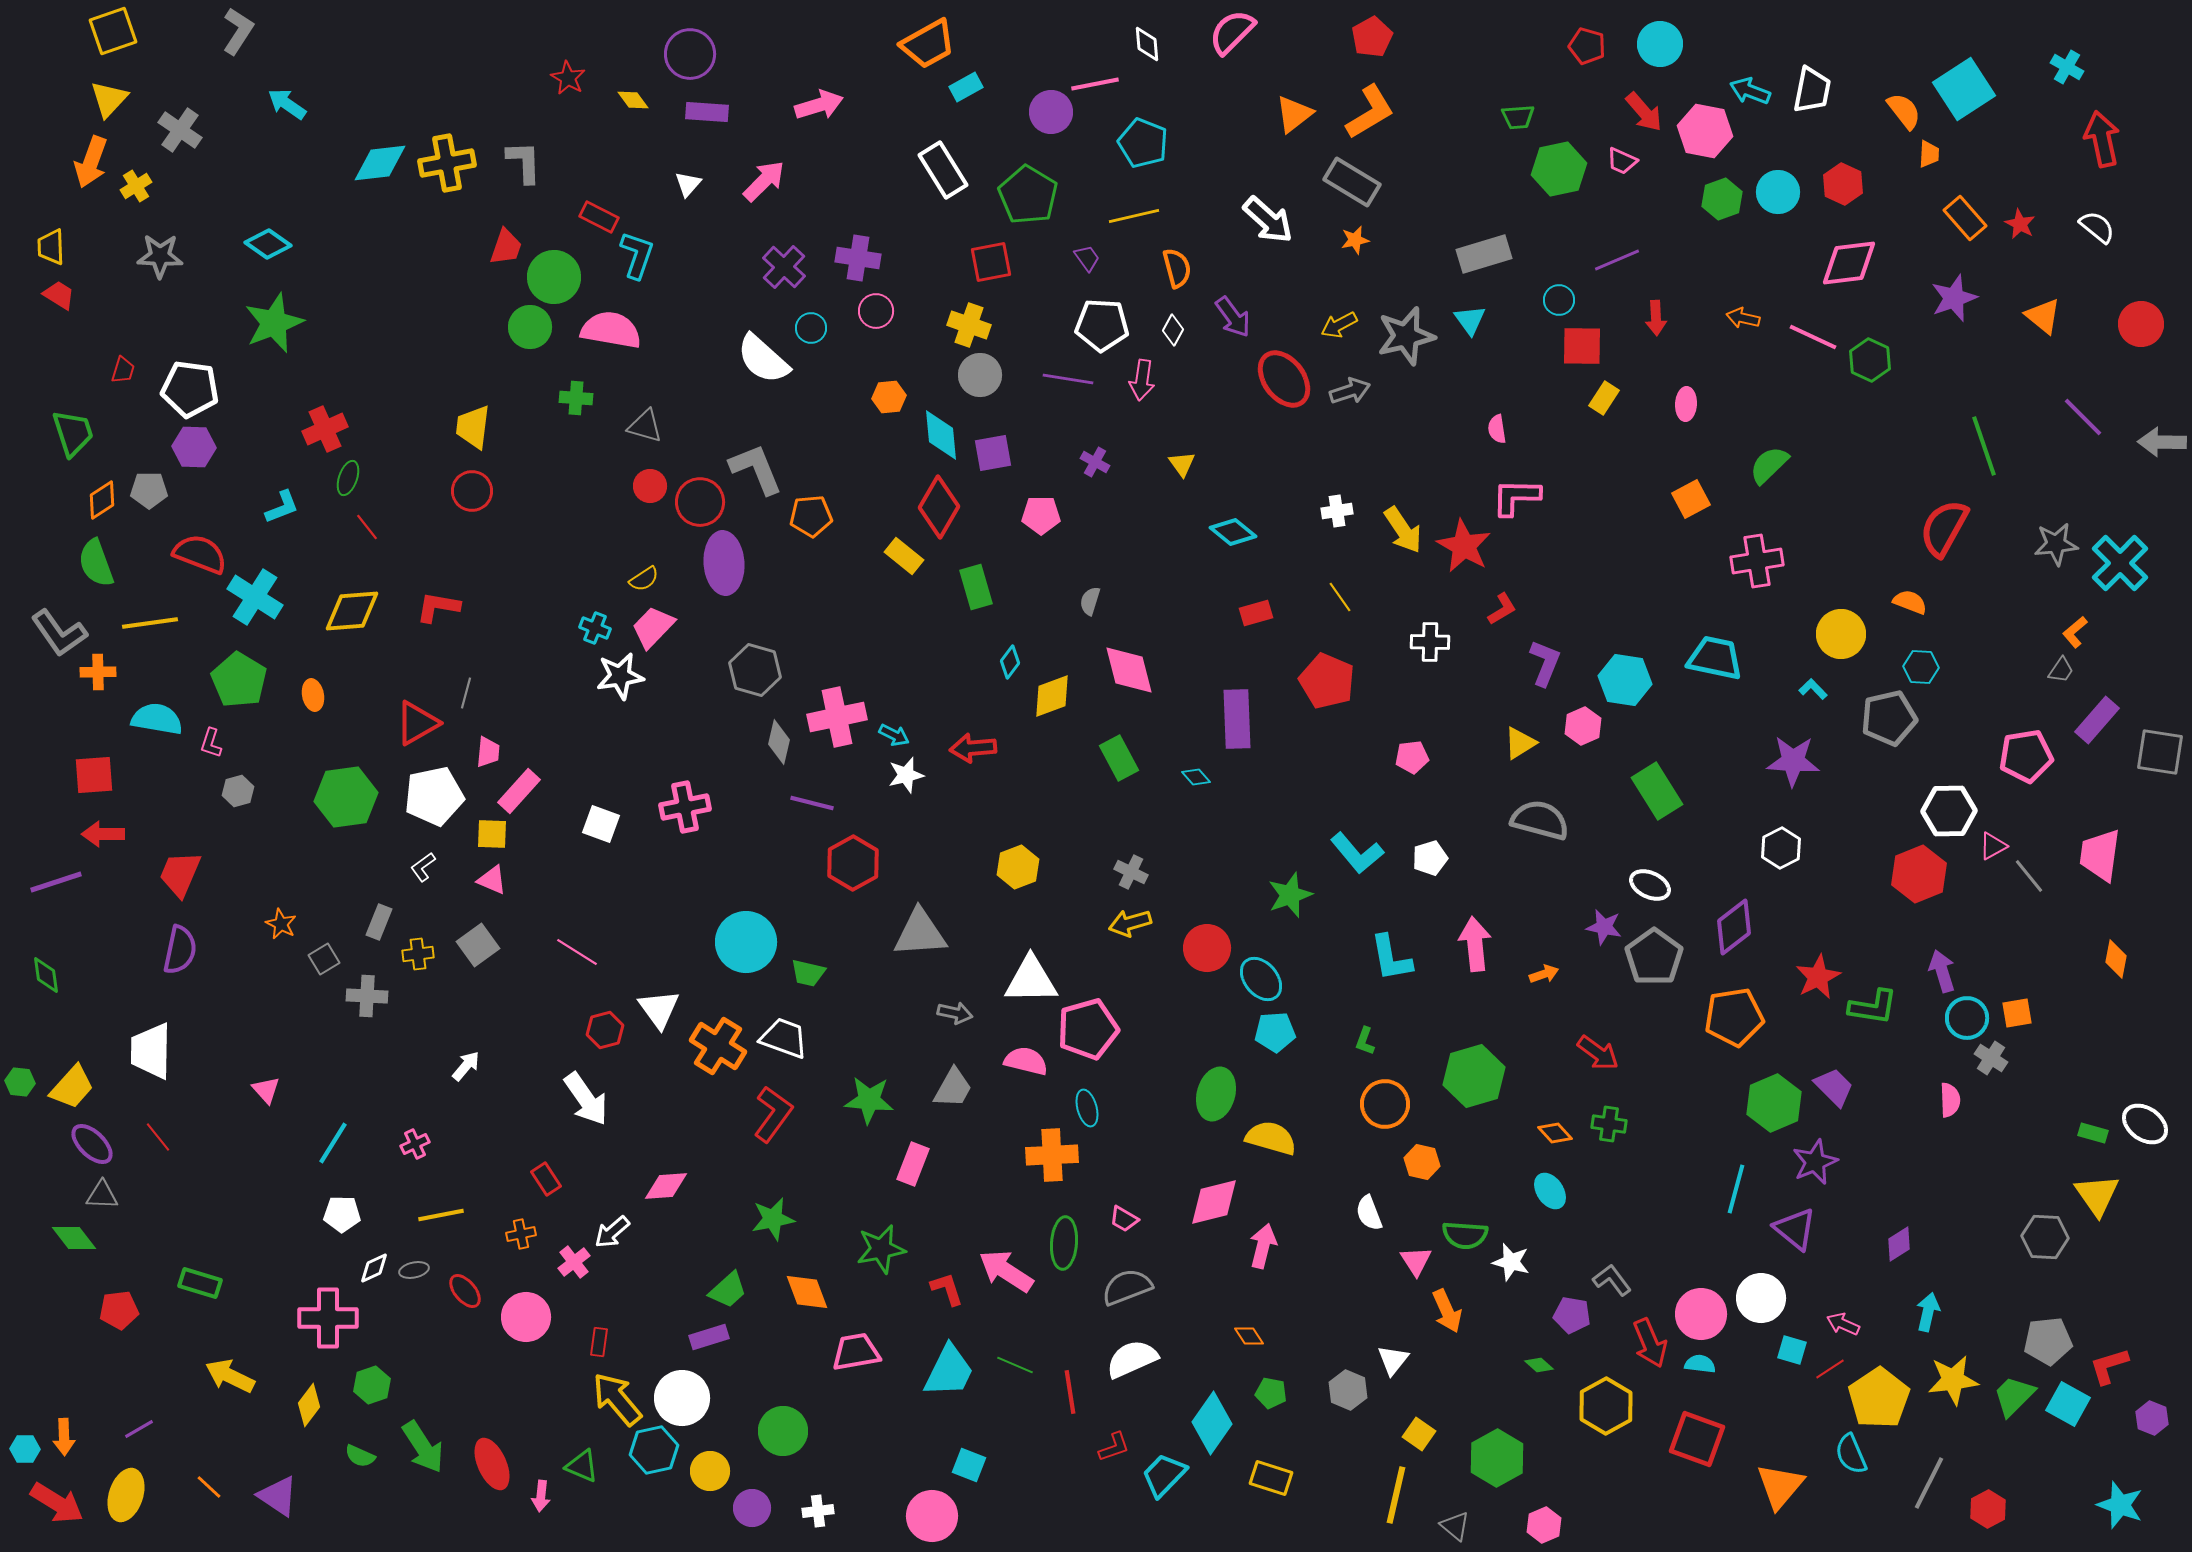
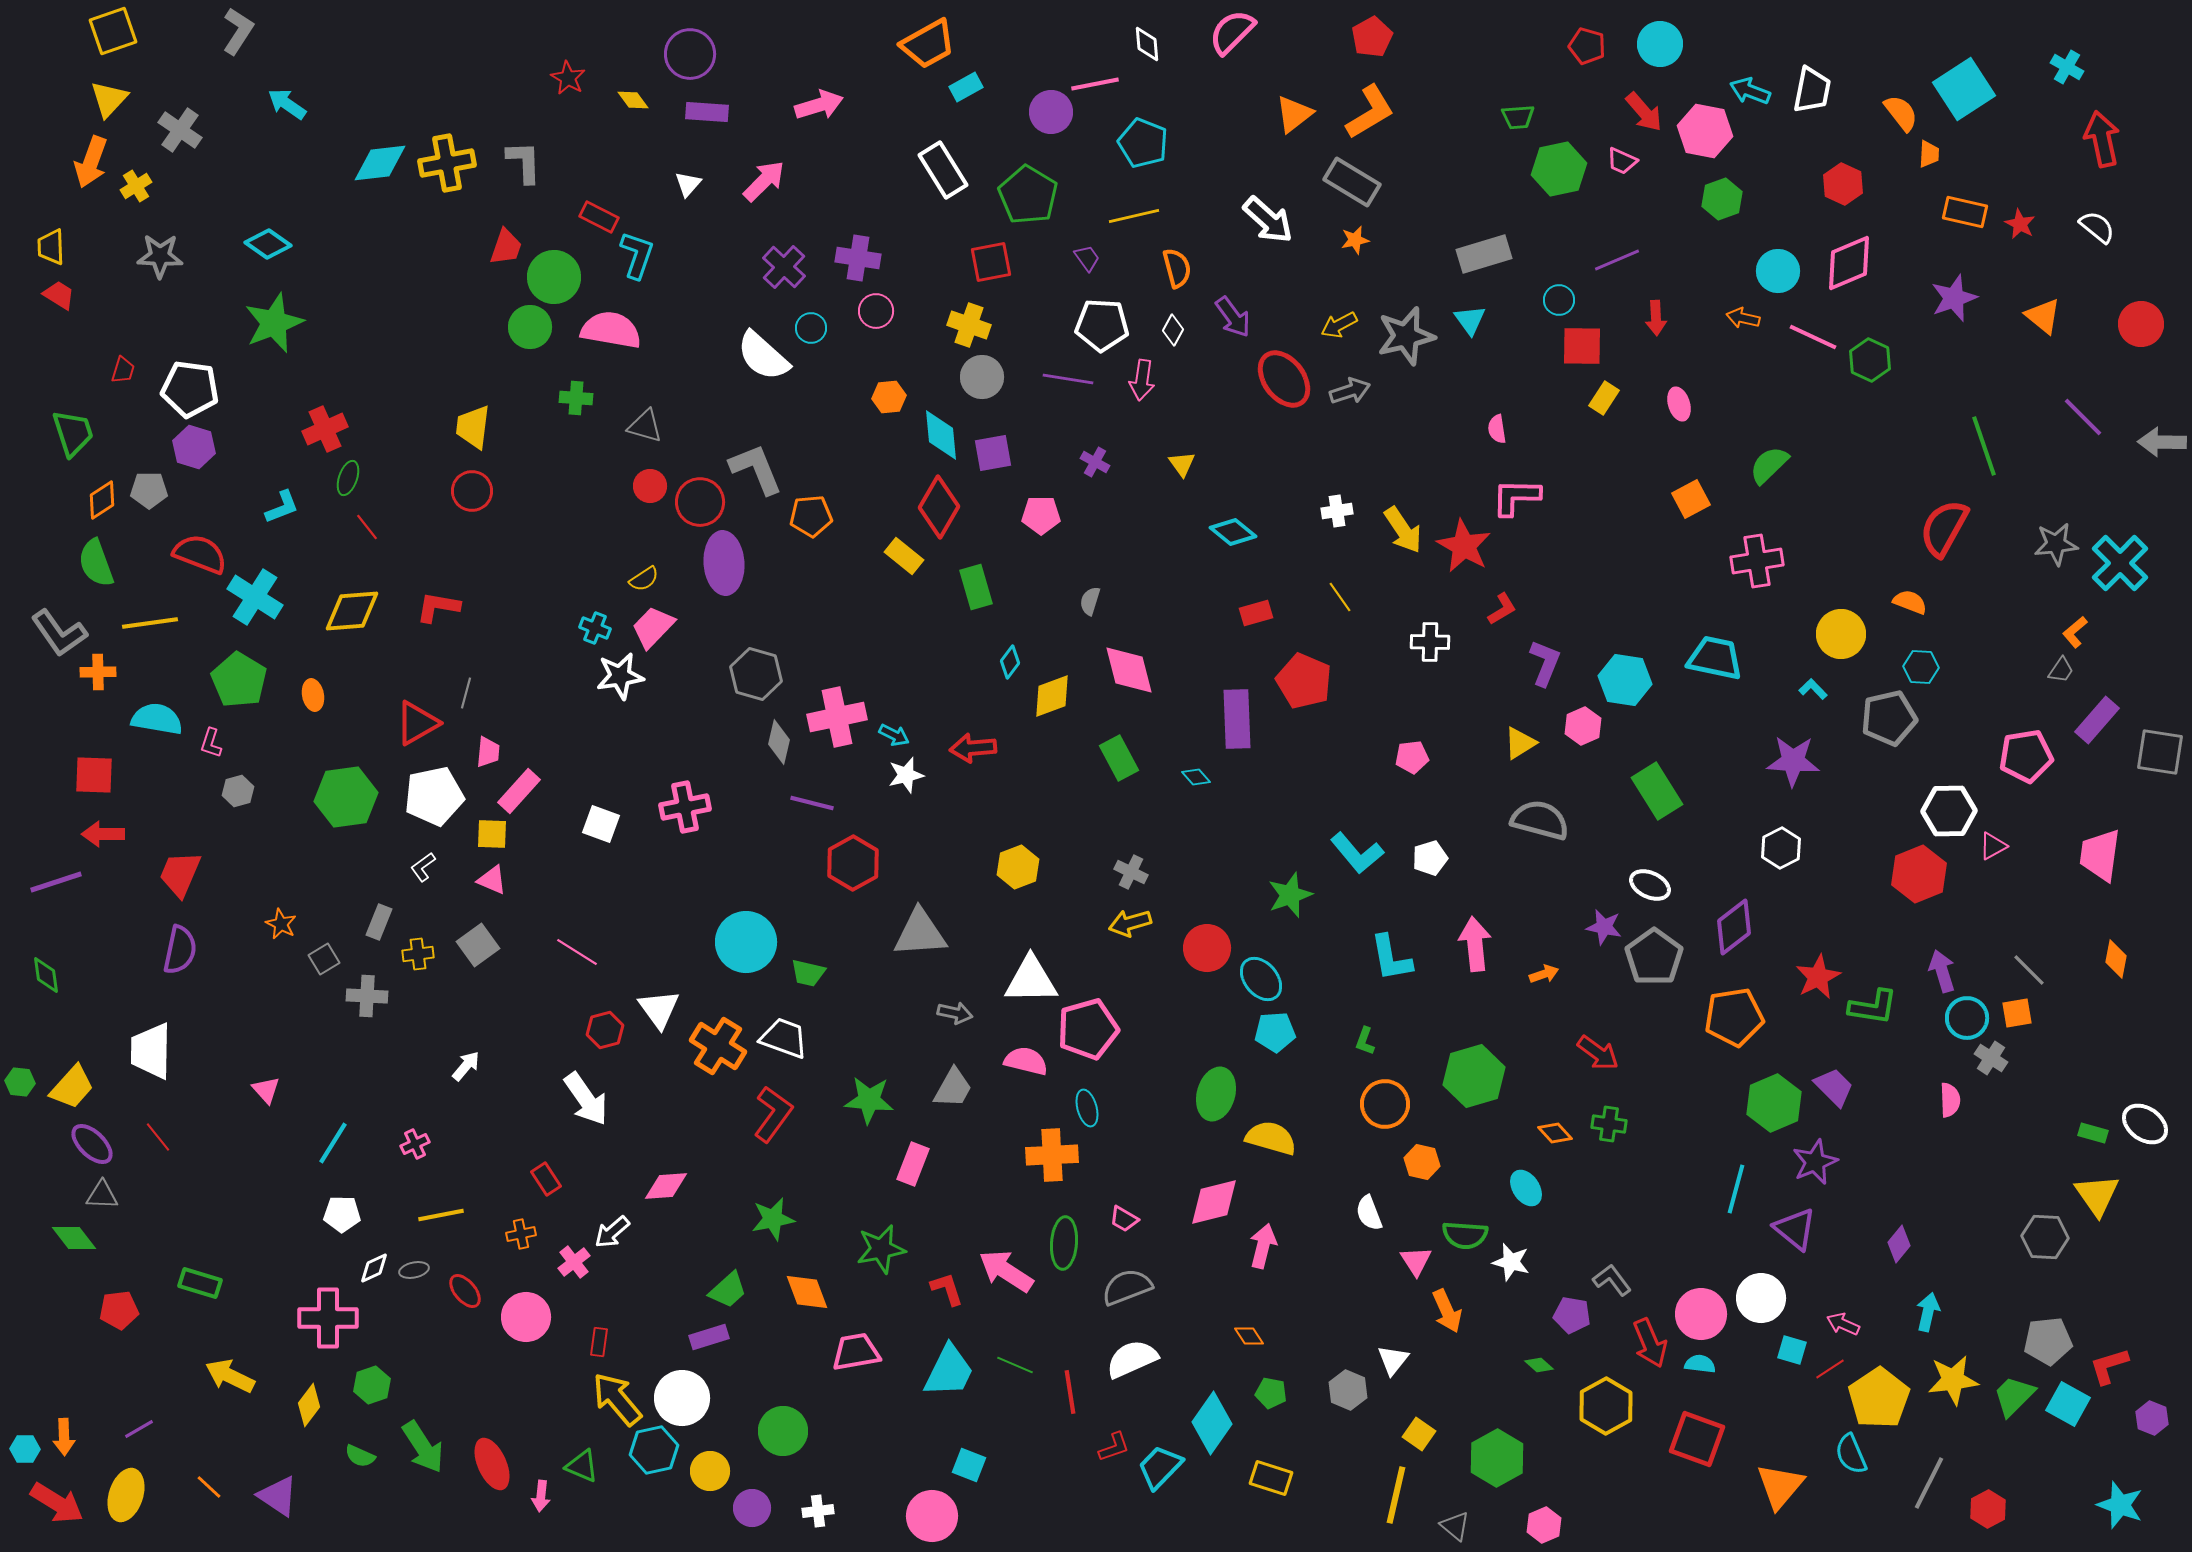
orange semicircle at (1904, 111): moved 3 px left, 2 px down
cyan circle at (1778, 192): moved 79 px down
orange rectangle at (1965, 218): moved 6 px up; rotated 36 degrees counterclockwise
pink diamond at (1849, 263): rotated 16 degrees counterclockwise
white semicircle at (763, 359): moved 3 px up
gray circle at (980, 375): moved 2 px right, 2 px down
pink ellipse at (1686, 404): moved 7 px left; rotated 20 degrees counterclockwise
purple hexagon at (194, 447): rotated 15 degrees clockwise
gray hexagon at (755, 670): moved 1 px right, 4 px down
red pentagon at (1327, 681): moved 23 px left
red square at (94, 775): rotated 6 degrees clockwise
gray line at (2029, 876): moved 94 px down; rotated 6 degrees counterclockwise
cyan ellipse at (1550, 1191): moved 24 px left, 3 px up
purple diamond at (1899, 1244): rotated 18 degrees counterclockwise
cyan trapezoid at (1164, 1475): moved 4 px left, 8 px up
